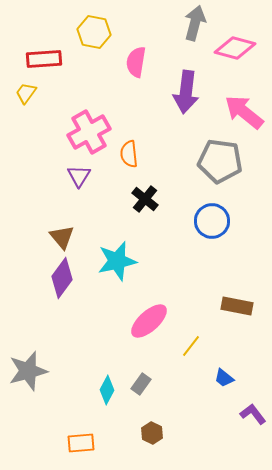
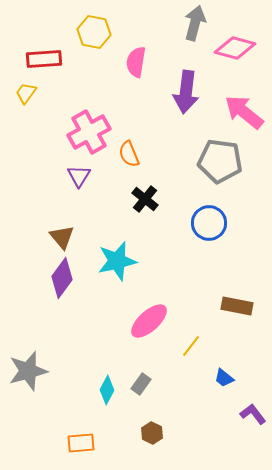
orange semicircle: rotated 16 degrees counterclockwise
blue circle: moved 3 px left, 2 px down
